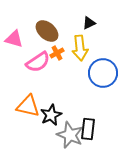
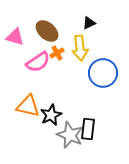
pink triangle: moved 1 px right, 2 px up
